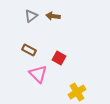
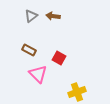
yellow cross: rotated 12 degrees clockwise
